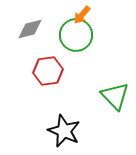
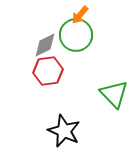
orange arrow: moved 2 px left
gray diamond: moved 15 px right, 16 px down; rotated 12 degrees counterclockwise
green triangle: moved 1 px left, 2 px up
